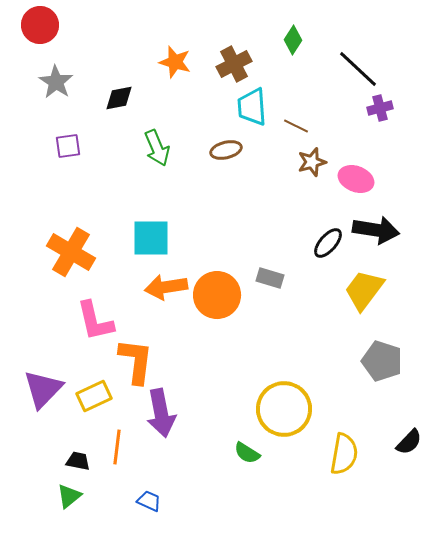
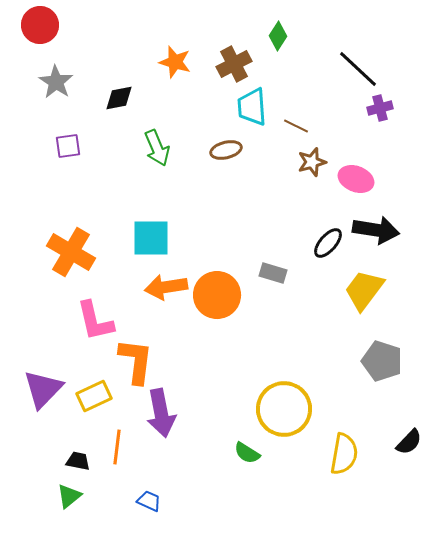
green diamond: moved 15 px left, 4 px up
gray rectangle: moved 3 px right, 5 px up
